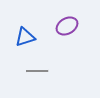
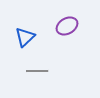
blue triangle: rotated 25 degrees counterclockwise
